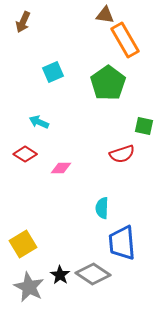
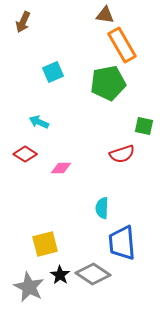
orange rectangle: moved 3 px left, 5 px down
green pentagon: rotated 24 degrees clockwise
yellow square: moved 22 px right; rotated 16 degrees clockwise
